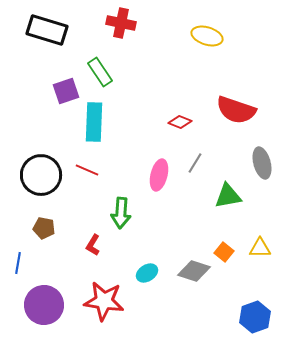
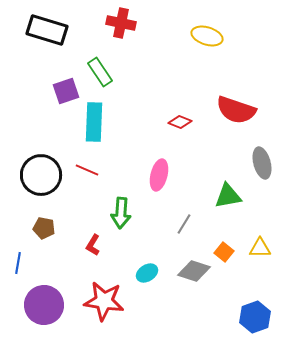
gray line: moved 11 px left, 61 px down
